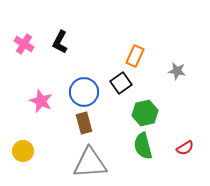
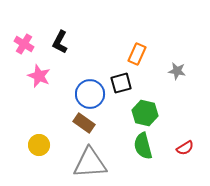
orange rectangle: moved 2 px right, 2 px up
black square: rotated 20 degrees clockwise
blue circle: moved 6 px right, 2 px down
pink star: moved 2 px left, 25 px up
green hexagon: rotated 25 degrees clockwise
brown rectangle: rotated 40 degrees counterclockwise
yellow circle: moved 16 px right, 6 px up
